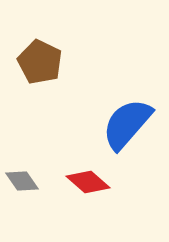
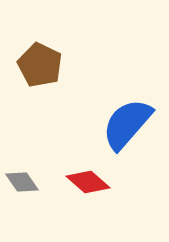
brown pentagon: moved 3 px down
gray diamond: moved 1 px down
